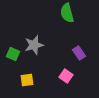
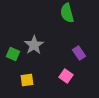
gray star: rotated 18 degrees counterclockwise
